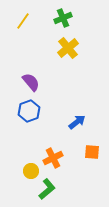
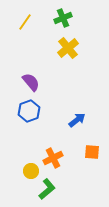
yellow line: moved 2 px right, 1 px down
blue arrow: moved 2 px up
